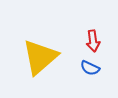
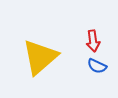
blue semicircle: moved 7 px right, 2 px up
